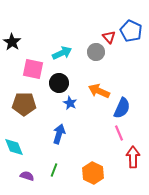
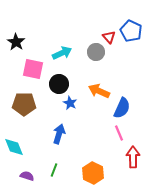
black star: moved 4 px right
black circle: moved 1 px down
